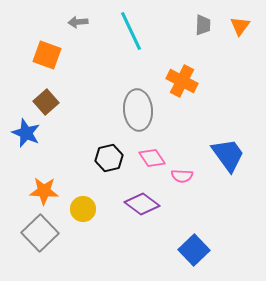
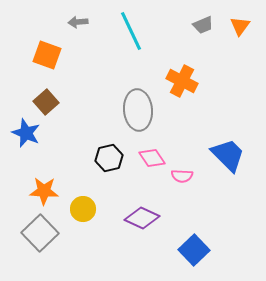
gray trapezoid: rotated 65 degrees clockwise
blue trapezoid: rotated 9 degrees counterclockwise
purple diamond: moved 14 px down; rotated 12 degrees counterclockwise
